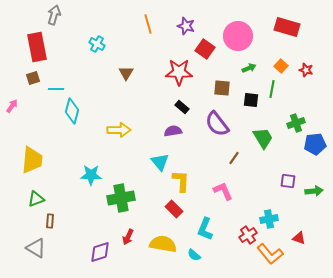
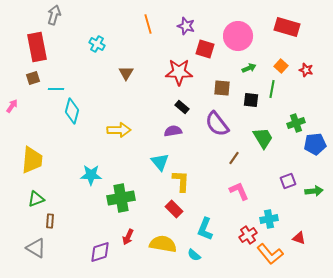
red square at (205, 49): rotated 18 degrees counterclockwise
purple square at (288, 181): rotated 28 degrees counterclockwise
pink L-shape at (223, 191): moved 16 px right
